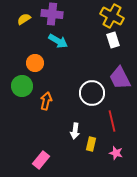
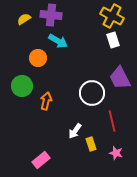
purple cross: moved 1 px left, 1 px down
orange circle: moved 3 px right, 5 px up
white arrow: rotated 28 degrees clockwise
yellow rectangle: rotated 32 degrees counterclockwise
pink rectangle: rotated 12 degrees clockwise
